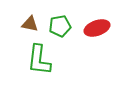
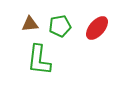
brown triangle: rotated 18 degrees counterclockwise
red ellipse: rotated 30 degrees counterclockwise
